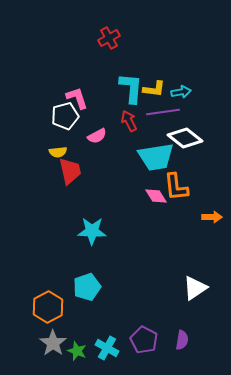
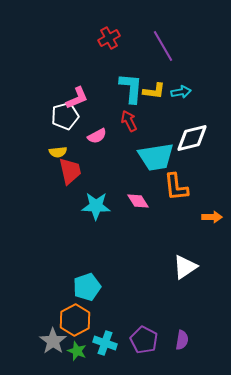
yellow L-shape: moved 2 px down
pink L-shape: rotated 85 degrees clockwise
purple line: moved 66 px up; rotated 68 degrees clockwise
white diamond: moved 7 px right; rotated 52 degrees counterclockwise
pink diamond: moved 18 px left, 5 px down
cyan star: moved 4 px right, 25 px up
white triangle: moved 10 px left, 21 px up
orange hexagon: moved 27 px right, 13 px down
gray star: moved 2 px up
cyan cross: moved 2 px left, 5 px up; rotated 10 degrees counterclockwise
